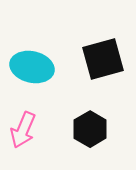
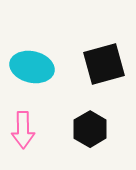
black square: moved 1 px right, 5 px down
pink arrow: rotated 24 degrees counterclockwise
